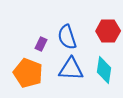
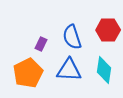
red hexagon: moved 1 px up
blue semicircle: moved 5 px right
blue triangle: moved 2 px left, 1 px down
orange pentagon: rotated 24 degrees clockwise
